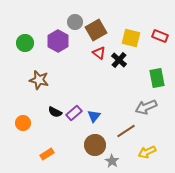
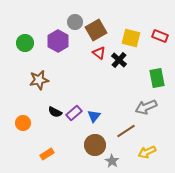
brown star: rotated 24 degrees counterclockwise
